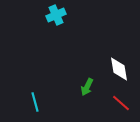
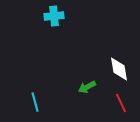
cyan cross: moved 2 px left, 1 px down; rotated 18 degrees clockwise
green arrow: rotated 36 degrees clockwise
red line: rotated 24 degrees clockwise
